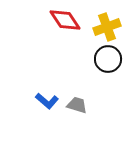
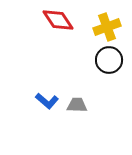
red diamond: moved 7 px left
black circle: moved 1 px right, 1 px down
gray trapezoid: rotated 15 degrees counterclockwise
